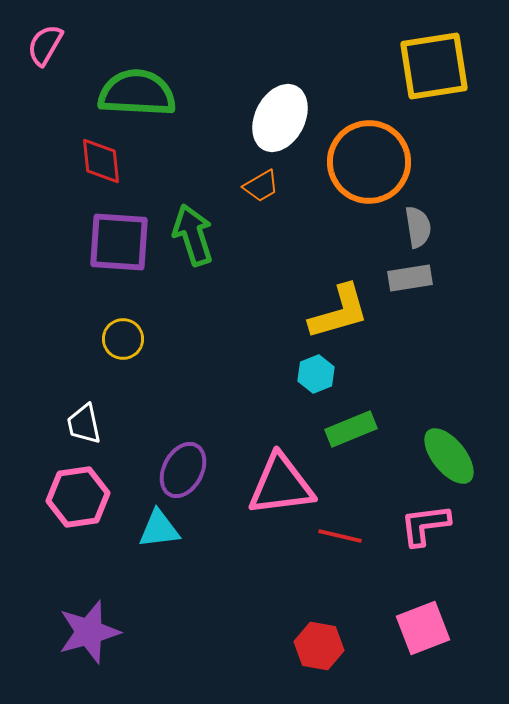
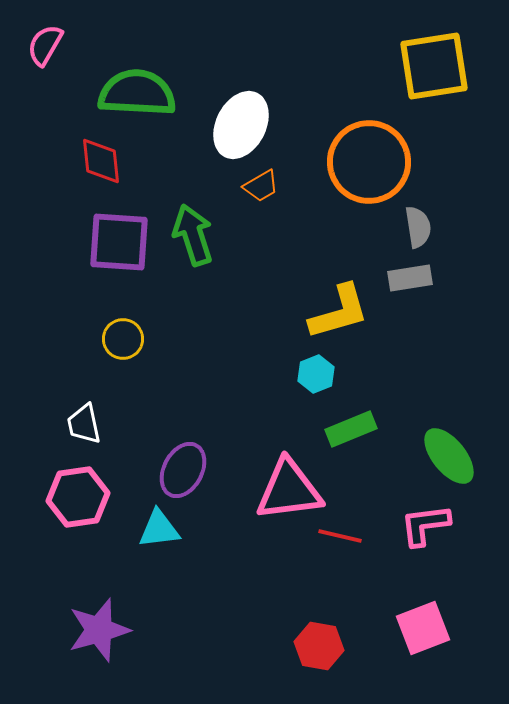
white ellipse: moved 39 px left, 7 px down
pink triangle: moved 8 px right, 5 px down
purple star: moved 10 px right, 2 px up
